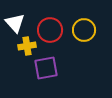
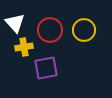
yellow cross: moved 3 px left, 1 px down
